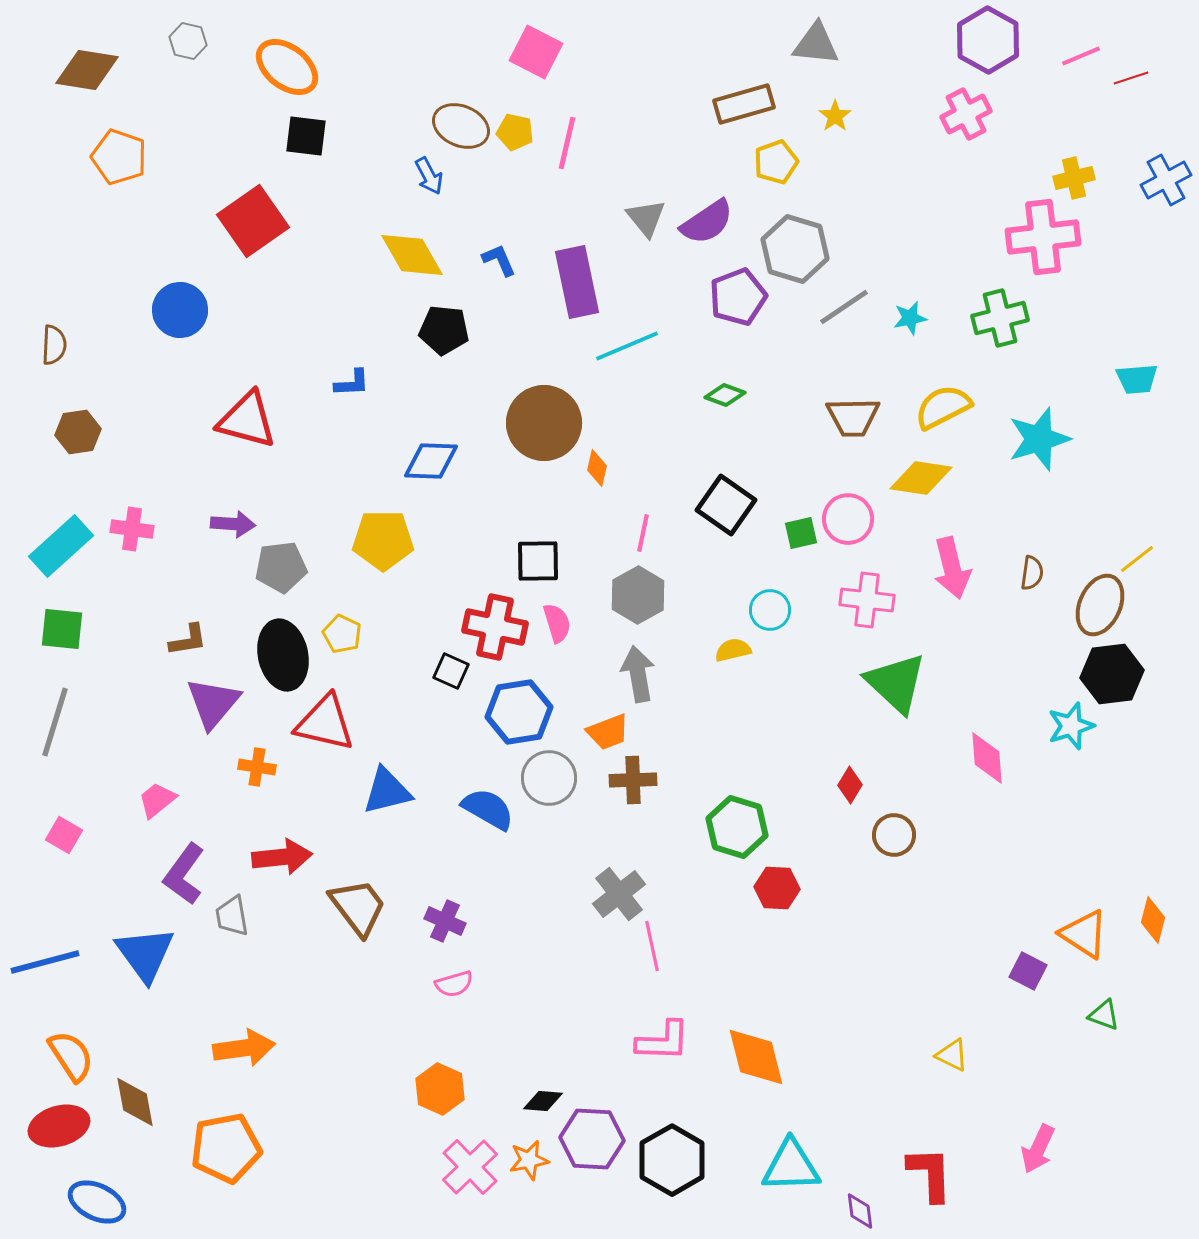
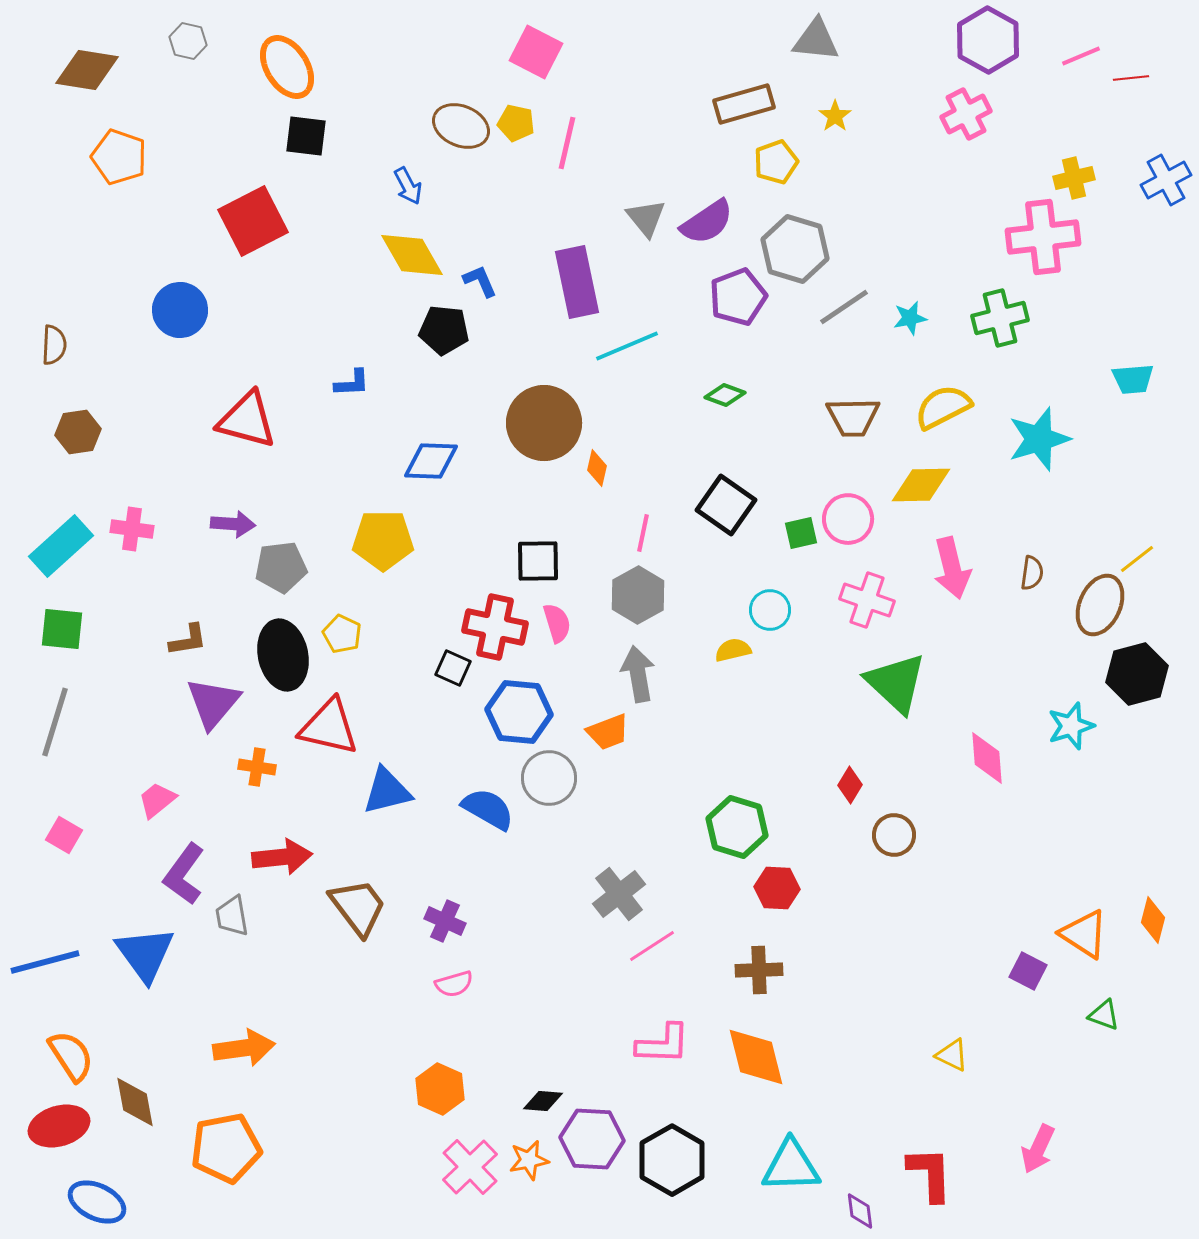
gray triangle at (816, 44): moved 4 px up
orange ellipse at (287, 67): rotated 20 degrees clockwise
red line at (1131, 78): rotated 12 degrees clockwise
yellow pentagon at (515, 132): moved 1 px right, 9 px up
blue arrow at (429, 176): moved 21 px left, 10 px down
red square at (253, 221): rotated 8 degrees clockwise
blue L-shape at (499, 260): moved 19 px left, 21 px down
cyan trapezoid at (1137, 379): moved 4 px left
yellow diamond at (921, 478): moved 7 px down; rotated 10 degrees counterclockwise
pink cross at (867, 600): rotated 12 degrees clockwise
black square at (451, 671): moved 2 px right, 3 px up
black hexagon at (1112, 674): moved 25 px right; rotated 8 degrees counterclockwise
blue hexagon at (519, 712): rotated 14 degrees clockwise
red triangle at (325, 723): moved 4 px right, 4 px down
brown cross at (633, 780): moved 126 px right, 190 px down
pink line at (652, 946): rotated 69 degrees clockwise
pink L-shape at (663, 1041): moved 3 px down
